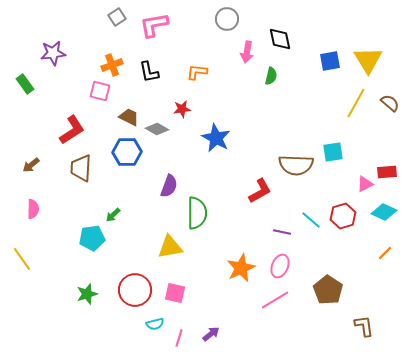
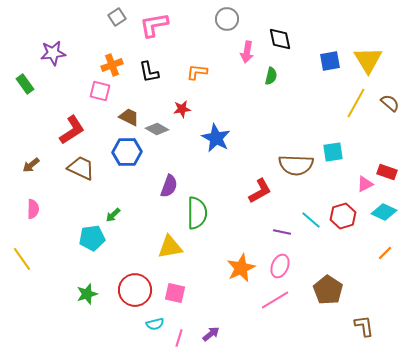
brown trapezoid at (81, 168): rotated 112 degrees clockwise
red rectangle at (387, 172): rotated 24 degrees clockwise
